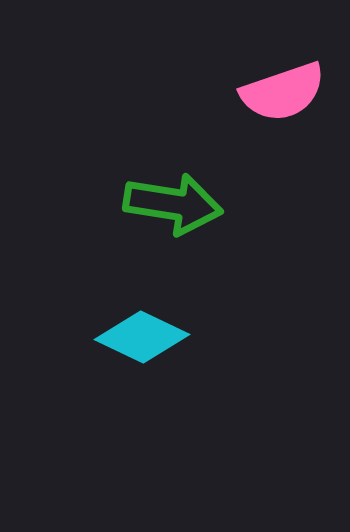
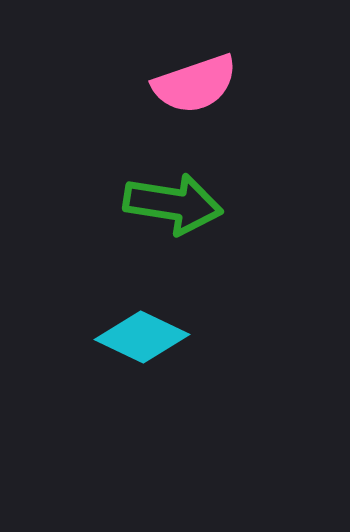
pink semicircle: moved 88 px left, 8 px up
